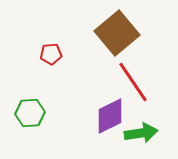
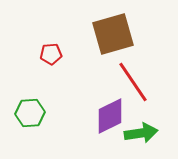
brown square: moved 4 px left, 1 px down; rotated 24 degrees clockwise
